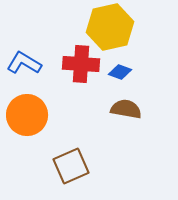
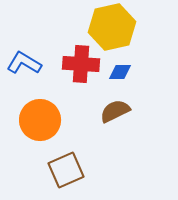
yellow hexagon: moved 2 px right
blue diamond: rotated 20 degrees counterclockwise
brown semicircle: moved 11 px left, 2 px down; rotated 36 degrees counterclockwise
orange circle: moved 13 px right, 5 px down
brown square: moved 5 px left, 4 px down
